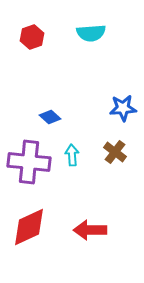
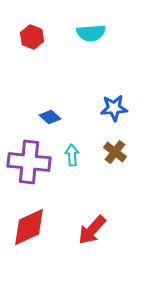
red hexagon: rotated 20 degrees counterclockwise
blue star: moved 9 px left
red arrow: moved 2 px right; rotated 48 degrees counterclockwise
